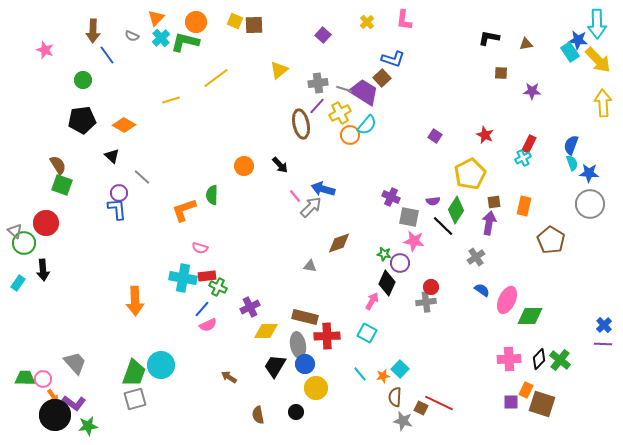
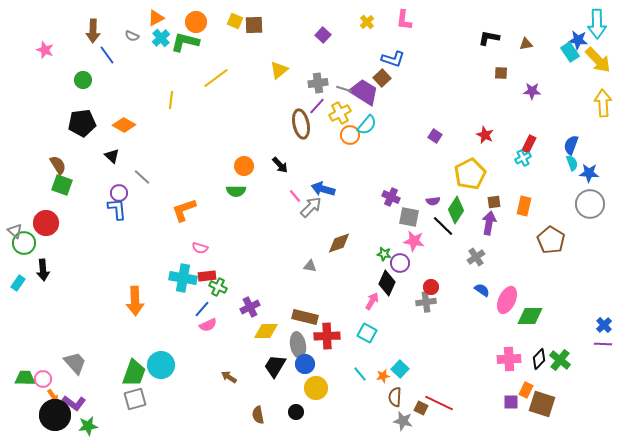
orange triangle at (156, 18): rotated 18 degrees clockwise
yellow line at (171, 100): rotated 66 degrees counterclockwise
black pentagon at (82, 120): moved 3 px down
green semicircle at (212, 195): moved 24 px right, 4 px up; rotated 90 degrees counterclockwise
